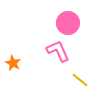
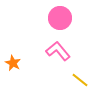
pink circle: moved 8 px left, 5 px up
pink L-shape: rotated 15 degrees counterclockwise
